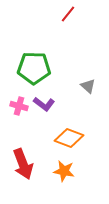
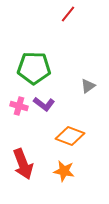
gray triangle: rotated 42 degrees clockwise
orange diamond: moved 1 px right, 2 px up
